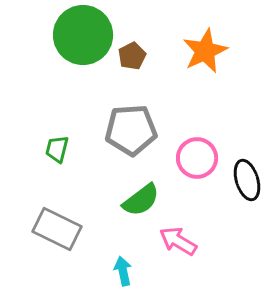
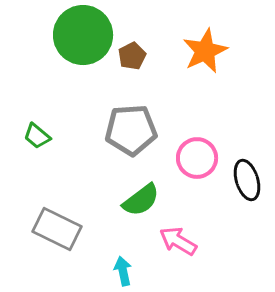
green trapezoid: moved 20 px left, 13 px up; rotated 64 degrees counterclockwise
